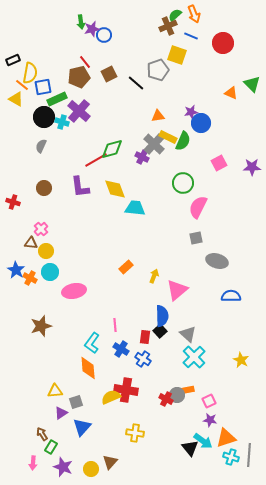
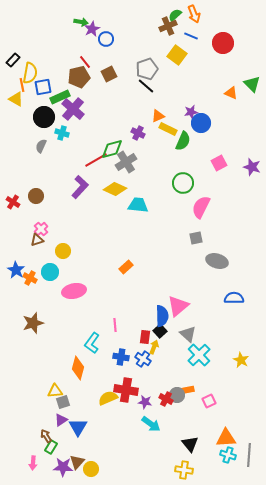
green arrow at (81, 22): rotated 72 degrees counterclockwise
purple star at (92, 29): rotated 14 degrees counterclockwise
blue circle at (104, 35): moved 2 px right, 4 px down
yellow square at (177, 55): rotated 18 degrees clockwise
black rectangle at (13, 60): rotated 24 degrees counterclockwise
gray pentagon at (158, 70): moved 11 px left, 1 px up
black line at (136, 83): moved 10 px right, 3 px down
orange line at (22, 85): rotated 40 degrees clockwise
green rectangle at (57, 99): moved 3 px right, 2 px up
purple cross at (79, 111): moved 6 px left, 2 px up
orange triangle at (158, 116): rotated 16 degrees counterclockwise
cyan cross at (62, 122): moved 11 px down
yellow rectangle at (168, 137): moved 8 px up
gray cross at (154, 144): moved 28 px left, 18 px down; rotated 15 degrees clockwise
purple cross at (142, 157): moved 4 px left, 24 px up
purple star at (252, 167): rotated 18 degrees clockwise
purple L-shape at (80, 187): rotated 130 degrees counterclockwise
brown circle at (44, 188): moved 8 px left, 8 px down
yellow diamond at (115, 189): rotated 45 degrees counterclockwise
red cross at (13, 202): rotated 16 degrees clockwise
pink semicircle at (198, 207): moved 3 px right
cyan trapezoid at (135, 208): moved 3 px right, 3 px up
brown triangle at (31, 243): moved 6 px right, 3 px up; rotated 24 degrees counterclockwise
yellow circle at (46, 251): moved 17 px right
yellow arrow at (154, 276): moved 71 px down
pink triangle at (177, 290): moved 1 px right, 16 px down
blue semicircle at (231, 296): moved 3 px right, 2 px down
brown star at (41, 326): moved 8 px left, 3 px up
blue cross at (121, 349): moved 8 px down; rotated 21 degrees counterclockwise
cyan cross at (194, 357): moved 5 px right, 2 px up
orange diamond at (88, 368): moved 10 px left; rotated 20 degrees clockwise
yellow semicircle at (111, 397): moved 3 px left, 1 px down
gray square at (76, 402): moved 13 px left
purple triangle at (61, 413): moved 7 px down
purple star at (210, 420): moved 65 px left, 18 px up
blue triangle at (82, 427): moved 4 px left; rotated 12 degrees counterclockwise
yellow cross at (135, 433): moved 49 px right, 37 px down
brown arrow at (42, 434): moved 4 px right, 2 px down
orange triangle at (226, 438): rotated 15 degrees clockwise
cyan arrow at (203, 441): moved 52 px left, 17 px up
black triangle at (190, 448): moved 4 px up
cyan cross at (231, 457): moved 3 px left, 2 px up
brown triangle at (110, 462): moved 33 px left
purple star at (63, 467): rotated 18 degrees counterclockwise
